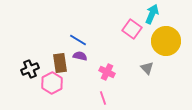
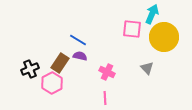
pink square: rotated 30 degrees counterclockwise
yellow circle: moved 2 px left, 4 px up
brown rectangle: rotated 42 degrees clockwise
pink line: moved 2 px right; rotated 16 degrees clockwise
